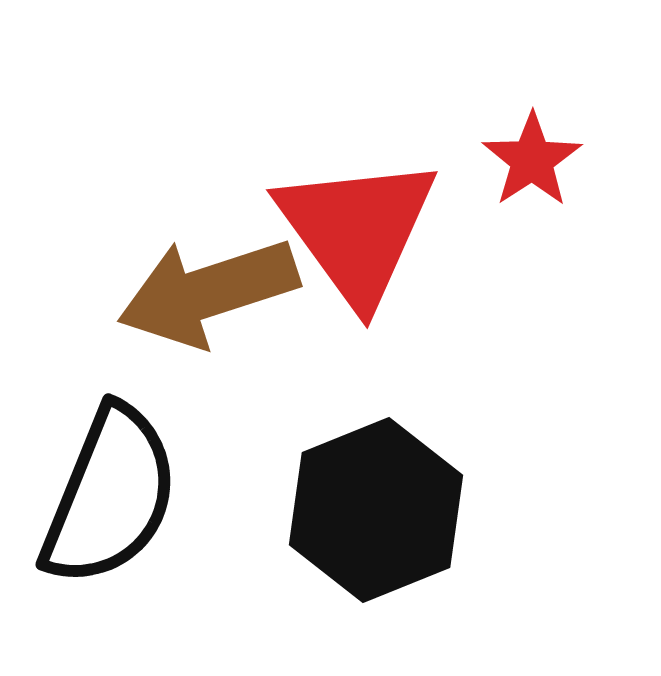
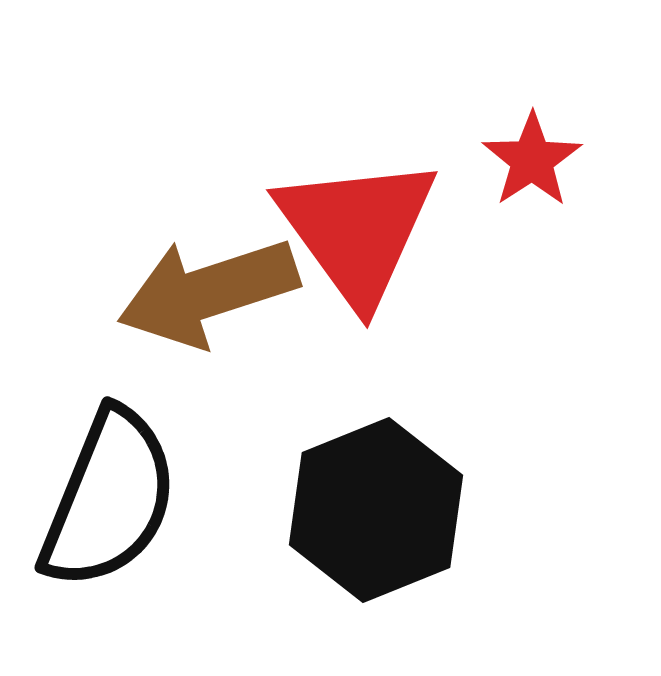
black semicircle: moved 1 px left, 3 px down
